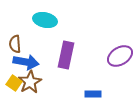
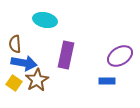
blue arrow: moved 2 px left, 1 px down
brown star: moved 7 px right, 2 px up
blue rectangle: moved 14 px right, 13 px up
